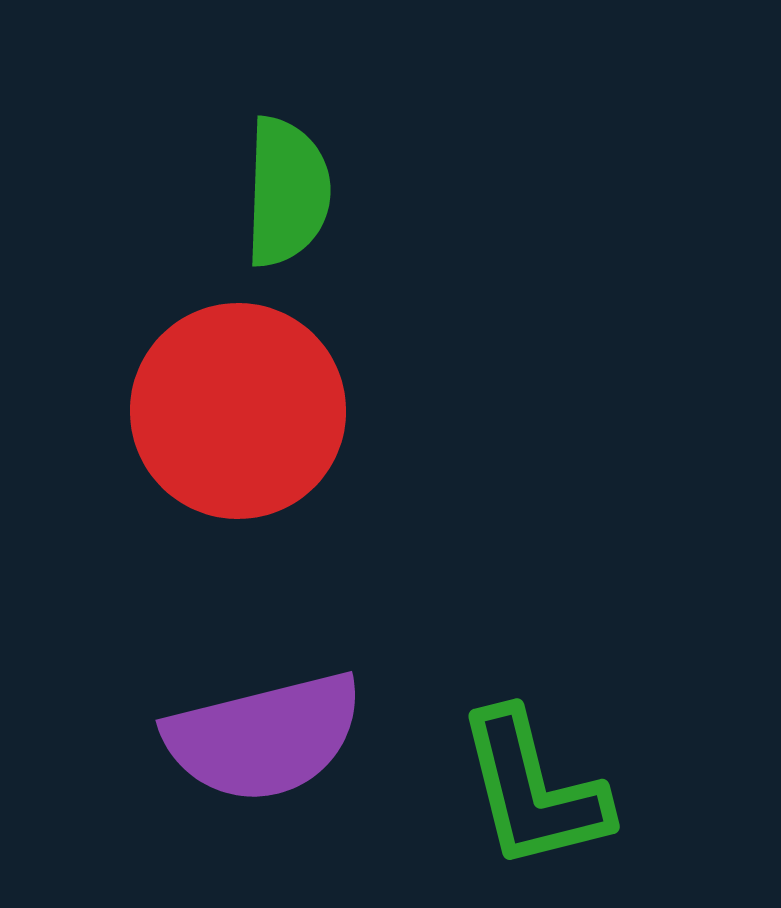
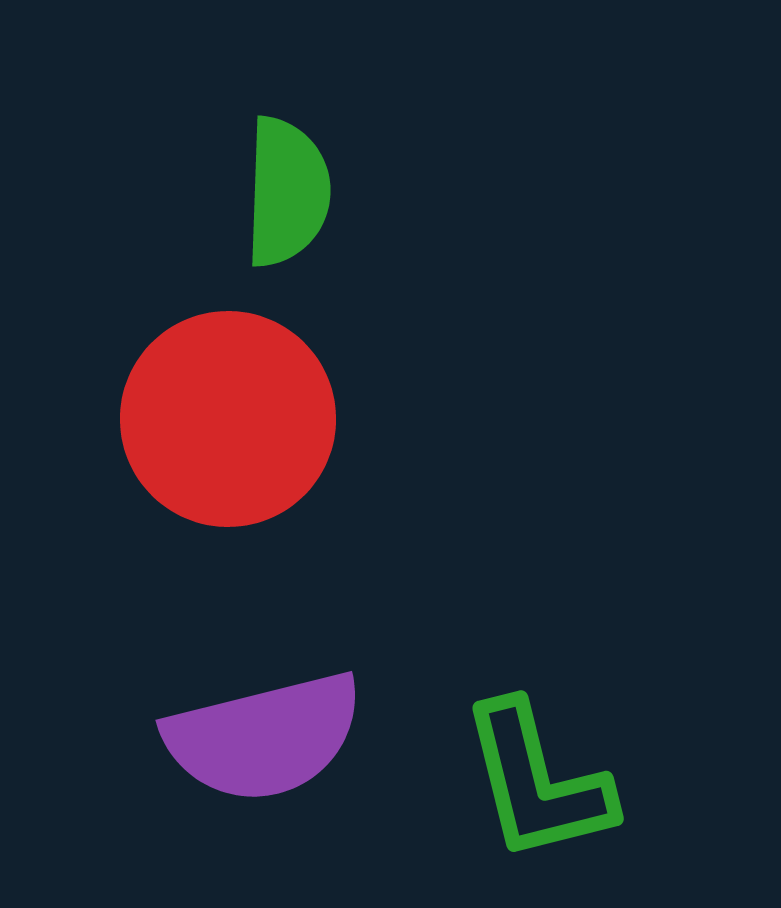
red circle: moved 10 px left, 8 px down
green L-shape: moved 4 px right, 8 px up
